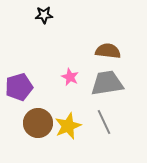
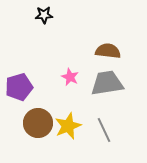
gray line: moved 8 px down
